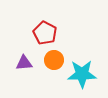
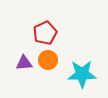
red pentagon: rotated 20 degrees clockwise
orange circle: moved 6 px left
